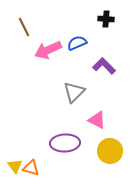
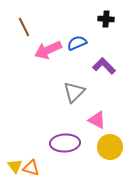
yellow circle: moved 4 px up
